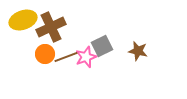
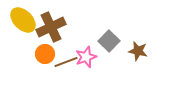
yellow ellipse: rotated 64 degrees clockwise
gray square: moved 7 px right, 5 px up; rotated 20 degrees counterclockwise
brown line: moved 5 px down
